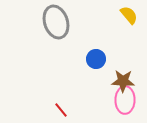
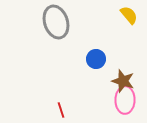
brown star: rotated 15 degrees clockwise
red line: rotated 21 degrees clockwise
